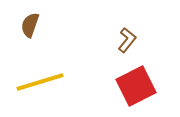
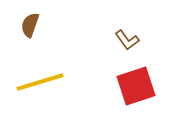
brown L-shape: rotated 105 degrees clockwise
red square: rotated 9 degrees clockwise
